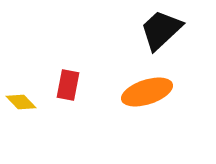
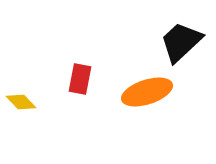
black trapezoid: moved 20 px right, 12 px down
red rectangle: moved 12 px right, 6 px up
